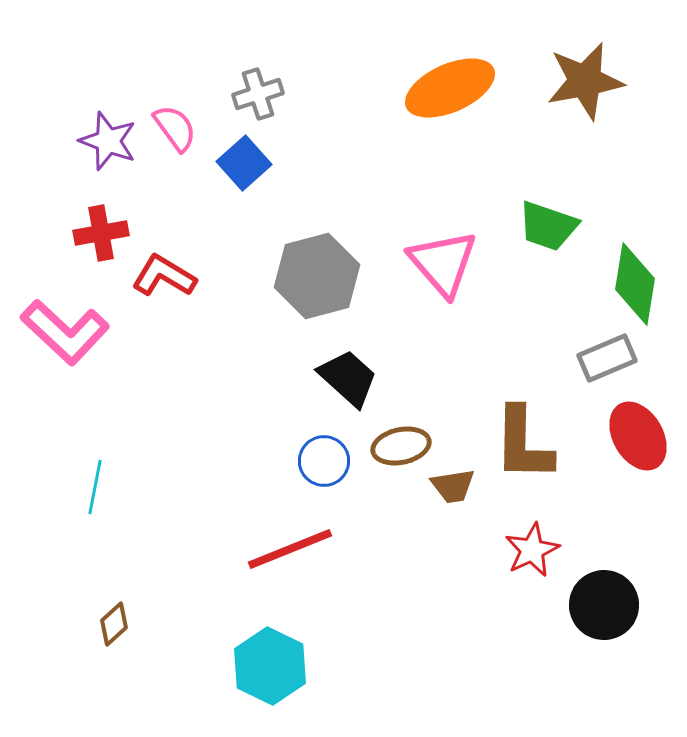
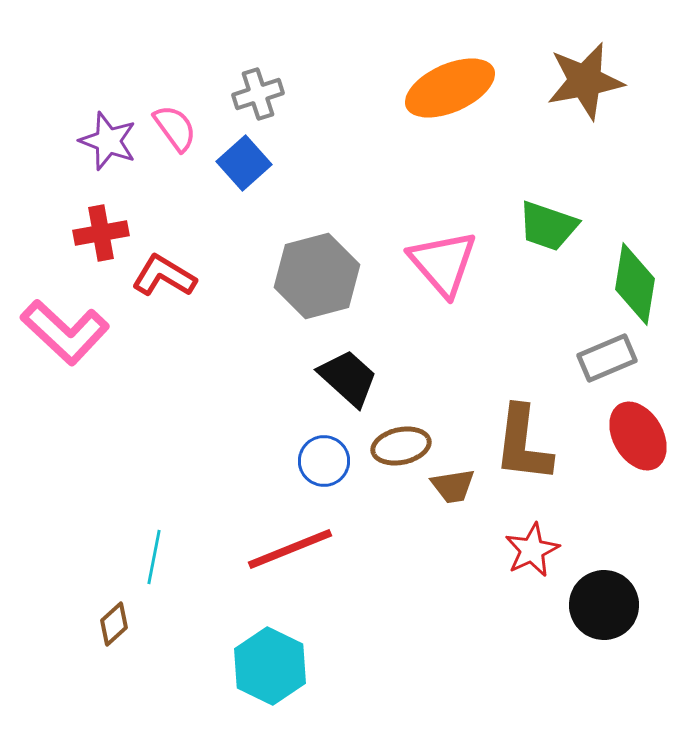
brown L-shape: rotated 6 degrees clockwise
cyan line: moved 59 px right, 70 px down
